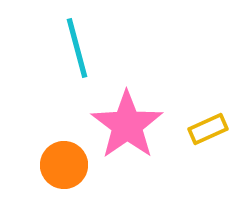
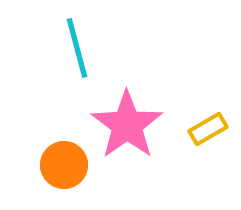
yellow rectangle: rotated 6 degrees counterclockwise
